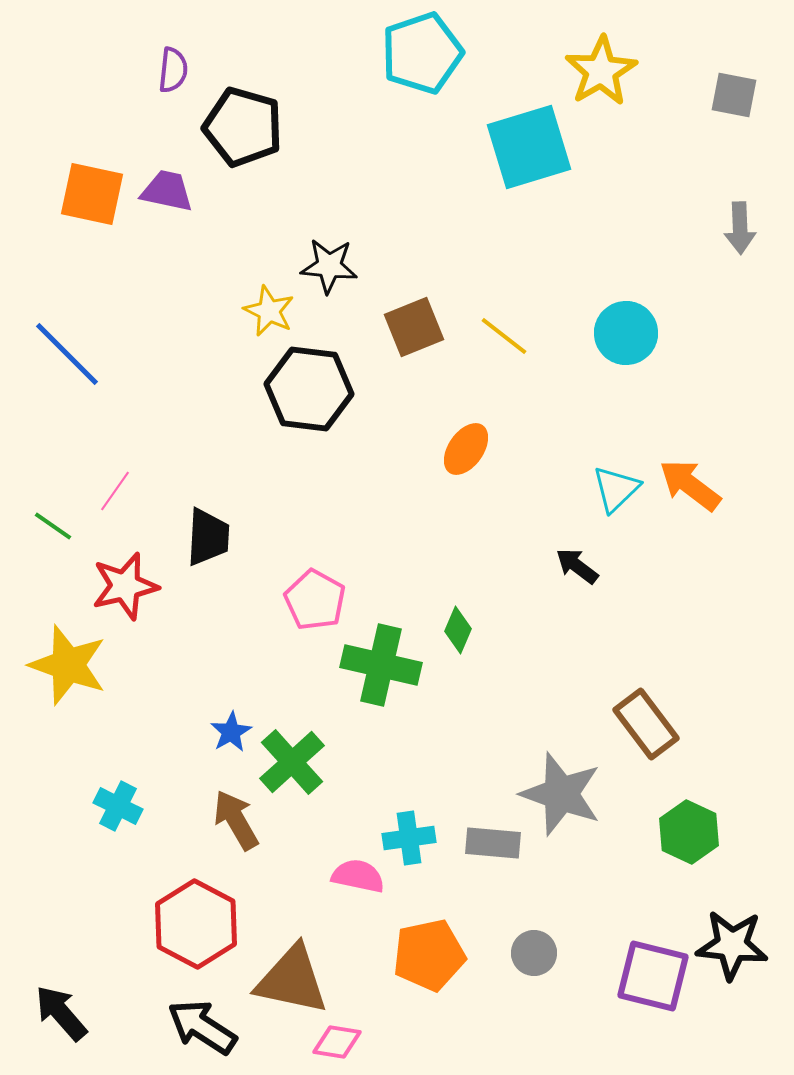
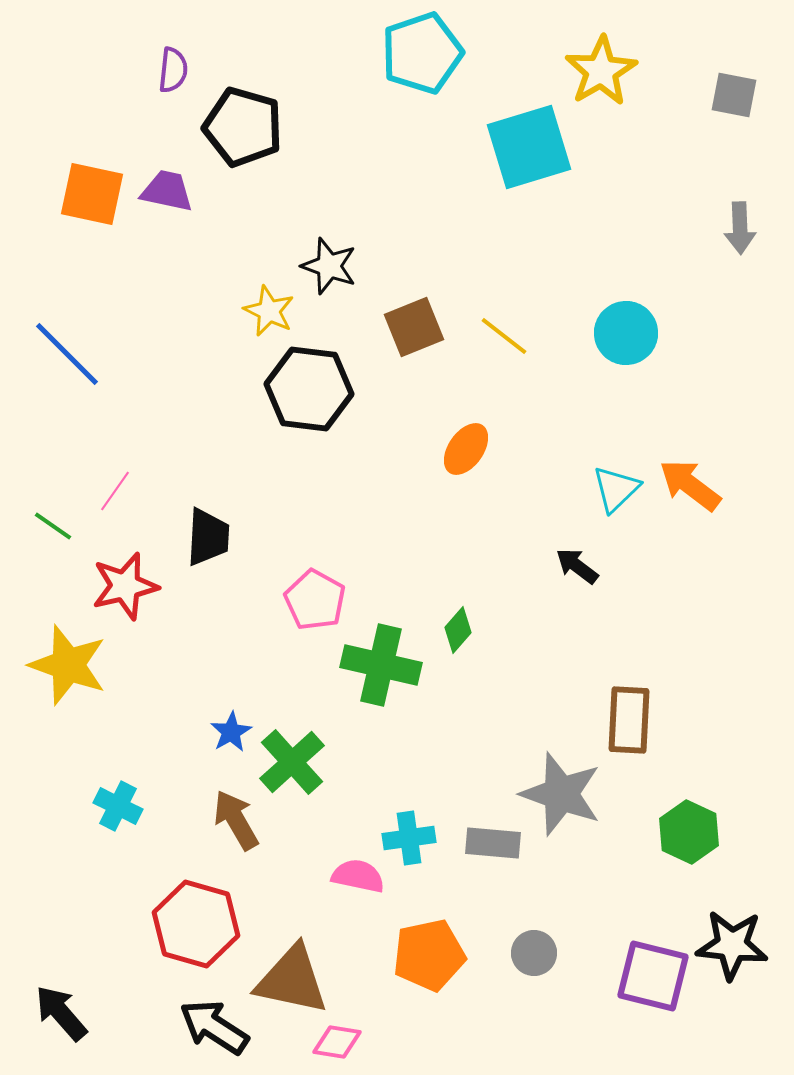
black star at (329, 266): rotated 14 degrees clockwise
green diamond at (458, 630): rotated 18 degrees clockwise
brown rectangle at (646, 724): moved 17 px left, 4 px up; rotated 40 degrees clockwise
red hexagon at (196, 924): rotated 12 degrees counterclockwise
black arrow at (202, 1027): moved 12 px right
